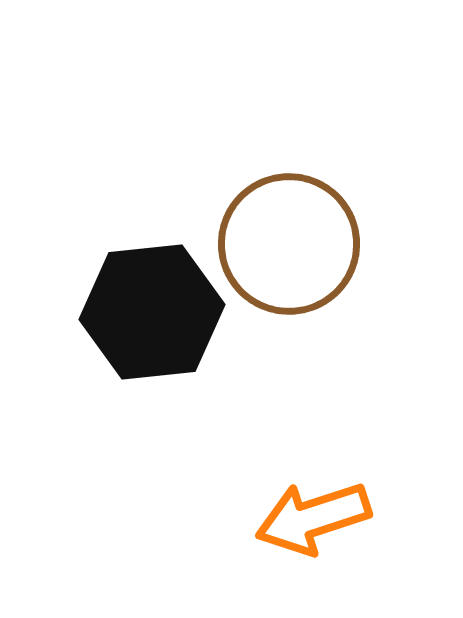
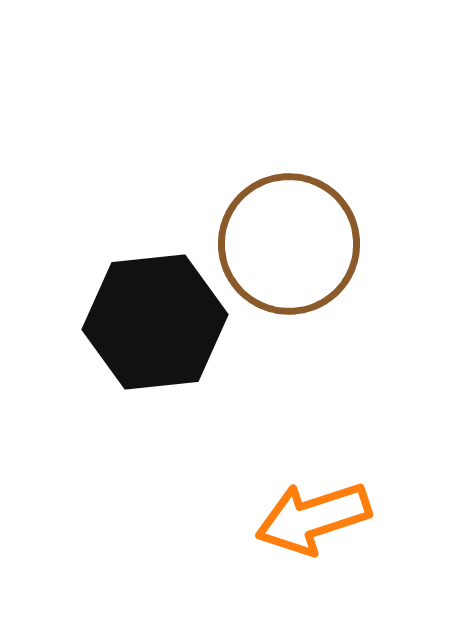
black hexagon: moved 3 px right, 10 px down
